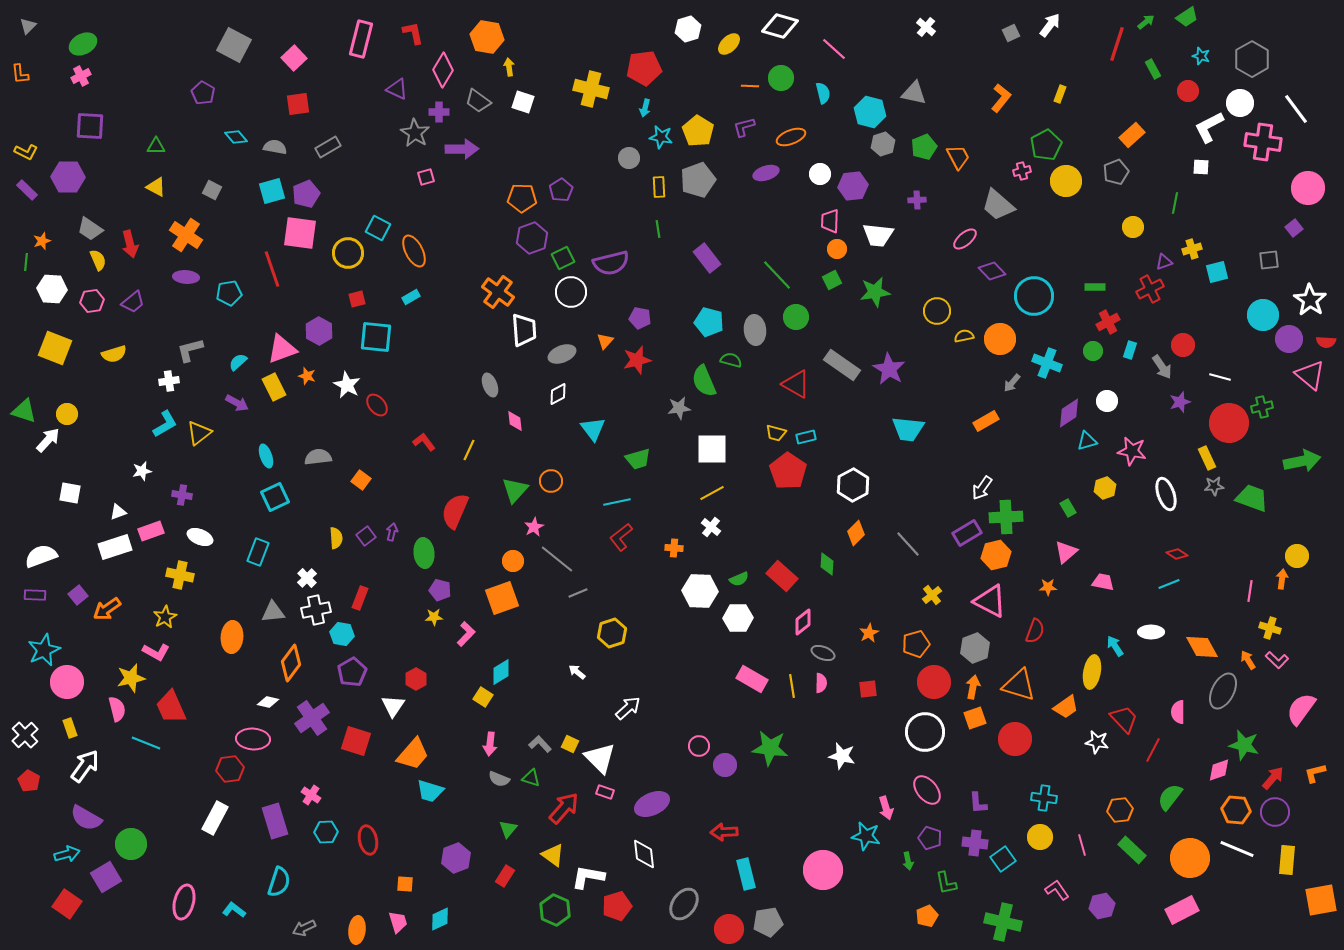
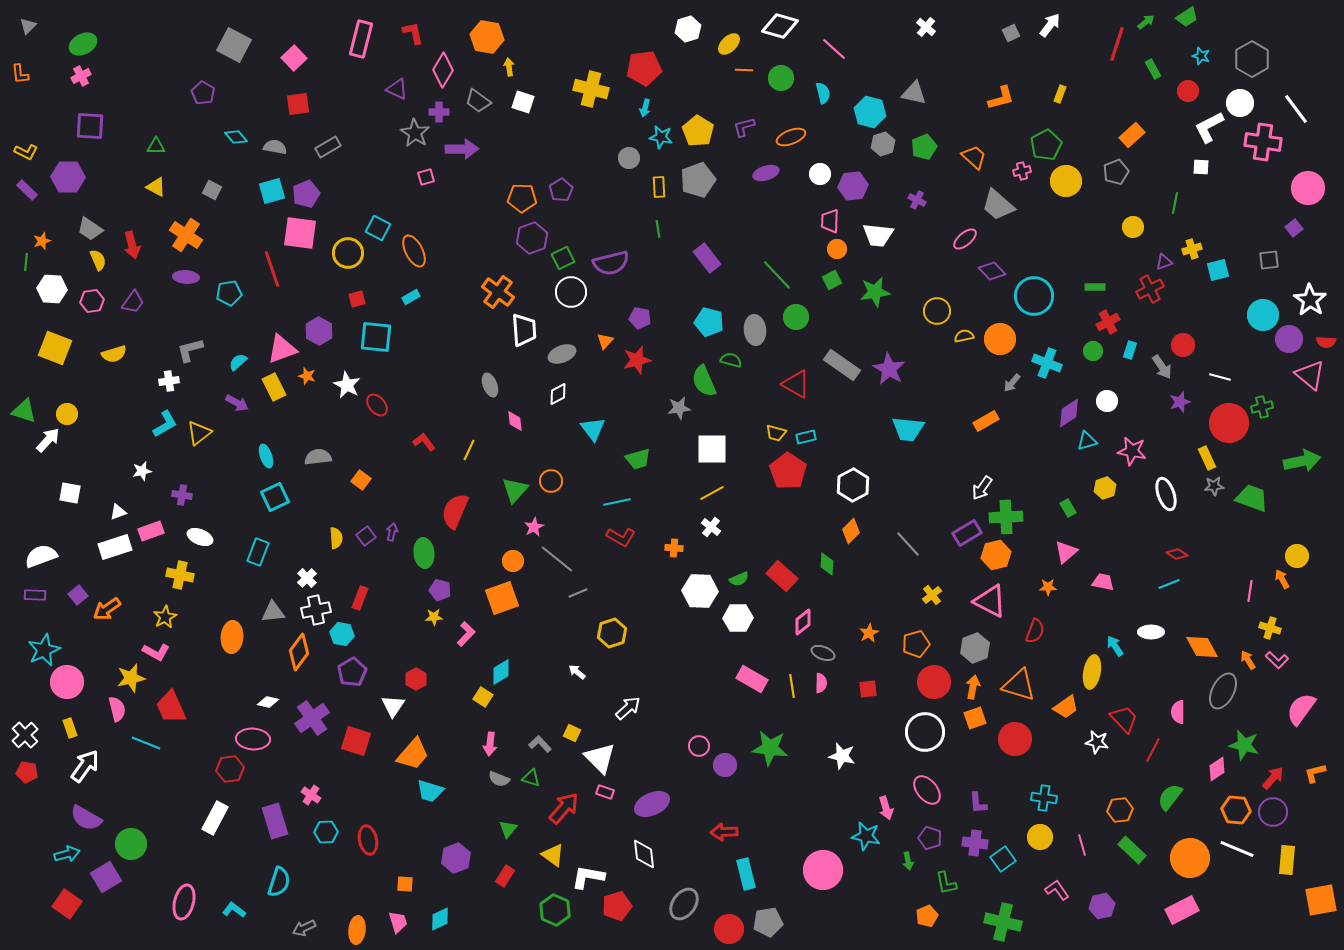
orange line at (750, 86): moved 6 px left, 16 px up
orange L-shape at (1001, 98): rotated 36 degrees clockwise
orange trapezoid at (958, 157): moved 16 px right; rotated 20 degrees counterclockwise
purple cross at (917, 200): rotated 30 degrees clockwise
red arrow at (130, 244): moved 2 px right, 1 px down
cyan square at (1217, 272): moved 1 px right, 2 px up
purple trapezoid at (133, 302): rotated 15 degrees counterclockwise
orange diamond at (856, 533): moved 5 px left, 2 px up
red L-shape at (621, 537): rotated 112 degrees counterclockwise
orange arrow at (1282, 579): rotated 36 degrees counterclockwise
orange diamond at (291, 663): moved 8 px right, 11 px up
yellow square at (570, 744): moved 2 px right, 11 px up
pink diamond at (1219, 770): moved 2 px left, 1 px up; rotated 15 degrees counterclockwise
red pentagon at (29, 781): moved 2 px left, 9 px up; rotated 20 degrees counterclockwise
purple circle at (1275, 812): moved 2 px left
